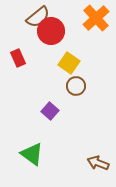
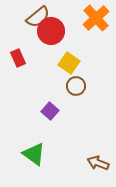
green triangle: moved 2 px right
